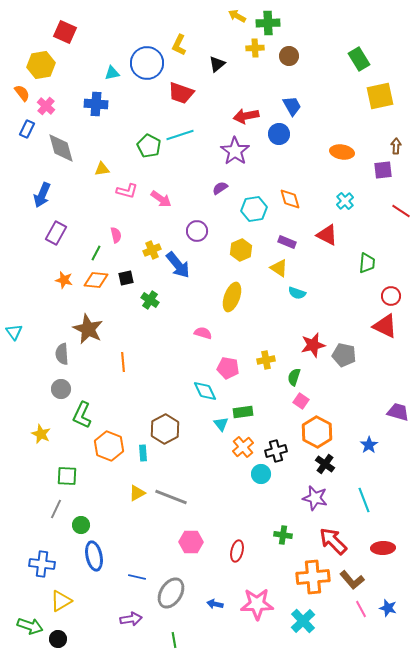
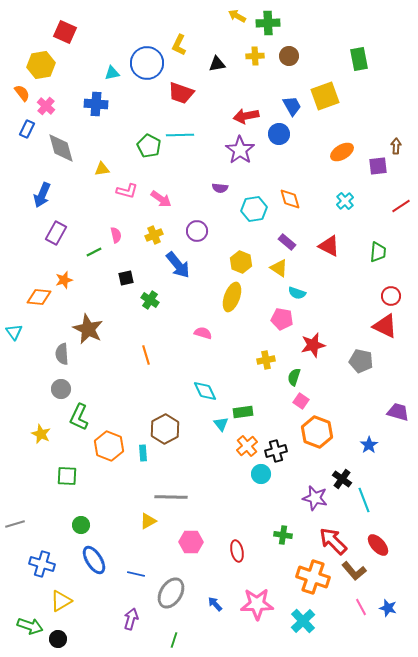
yellow cross at (255, 48): moved 8 px down
green rectangle at (359, 59): rotated 20 degrees clockwise
black triangle at (217, 64): rotated 30 degrees clockwise
yellow square at (380, 96): moved 55 px left; rotated 8 degrees counterclockwise
cyan line at (180, 135): rotated 16 degrees clockwise
purple star at (235, 151): moved 5 px right, 1 px up
orange ellipse at (342, 152): rotated 40 degrees counterclockwise
purple square at (383, 170): moved 5 px left, 4 px up
purple semicircle at (220, 188): rotated 140 degrees counterclockwise
red line at (401, 211): moved 5 px up; rotated 66 degrees counterclockwise
red triangle at (327, 235): moved 2 px right, 11 px down
purple rectangle at (287, 242): rotated 18 degrees clockwise
yellow cross at (152, 250): moved 2 px right, 15 px up
yellow hexagon at (241, 250): moved 12 px down; rotated 15 degrees counterclockwise
green line at (96, 253): moved 2 px left, 1 px up; rotated 35 degrees clockwise
green trapezoid at (367, 263): moved 11 px right, 11 px up
orange star at (64, 280): rotated 30 degrees counterclockwise
orange diamond at (96, 280): moved 57 px left, 17 px down
gray pentagon at (344, 355): moved 17 px right, 6 px down
orange line at (123, 362): moved 23 px right, 7 px up; rotated 12 degrees counterclockwise
pink pentagon at (228, 368): moved 54 px right, 49 px up
green L-shape at (82, 415): moved 3 px left, 2 px down
orange hexagon at (317, 432): rotated 8 degrees counterclockwise
orange cross at (243, 447): moved 4 px right, 1 px up
black cross at (325, 464): moved 17 px right, 15 px down
yellow triangle at (137, 493): moved 11 px right, 28 px down
gray line at (171, 497): rotated 20 degrees counterclockwise
gray line at (56, 509): moved 41 px left, 15 px down; rotated 48 degrees clockwise
red ellipse at (383, 548): moved 5 px left, 3 px up; rotated 50 degrees clockwise
red ellipse at (237, 551): rotated 25 degrees counterclockwise
blue ellipse at (94, 556): moved 4 px down; rotated 20 degrees counterclockwise
blue cross at (42, 564): rotated 10 degrees clockwise
blue line at (137, 577): moved 1 px left, 3 px up
orange cross at (313, 577): rotated 24 degrees clockwise
brown L-shape at (352, 580): moved 2 px right, 9 px up
blue arrow at (215, 604): rotated 35 degrees clockwise
pink line at (361, 609): moved 2 px up
purple arrow at (131, 619): rotated 65 degrees counterclockwise
green line at (174, 640): rotated 28 degrees clockwise
